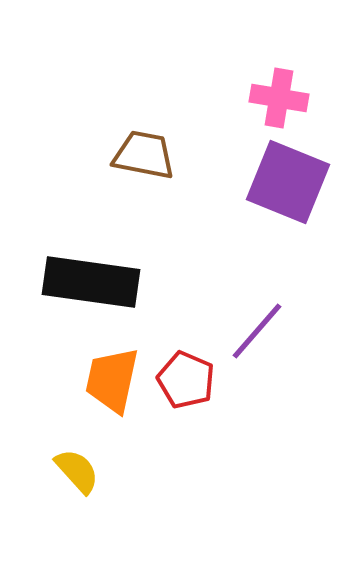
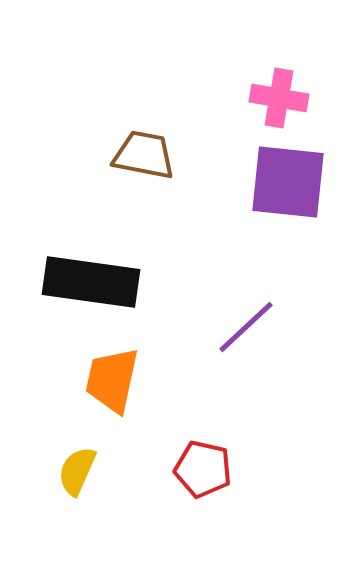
purple square: rotated 16 degrees counterclockwise
purple line: moved 11 px left, 4 px up; rotated 6 degrees clockwise
red pentagon: moved 17 px right, 89 px down; rotated 10 degrees counterclockwise
yellow semicircle: rotated 114 degrees counterclockwise
